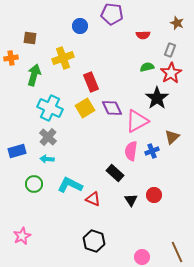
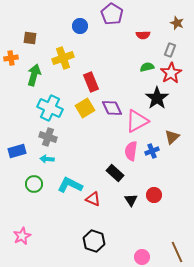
purple pentagon: rotated 25 degrees clockwise
gray cross: rotated 24 degrees counterclockwise
